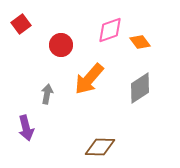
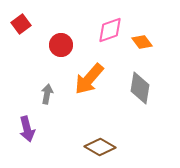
orange diamond: moved 2 px right
gray diamond: rotated 48 degrees counterclockwise
purple arrow: moved 1 px right, 1 px down
brown diamond: rotated 28 degrees clockwise
